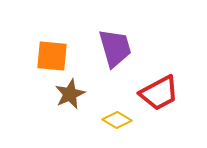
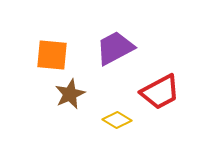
purple trapezoid: rotated 102 degrees counterclockwise
orange square: moved 1 px up
red trapezoid: moved 1 px right, 1 px up
